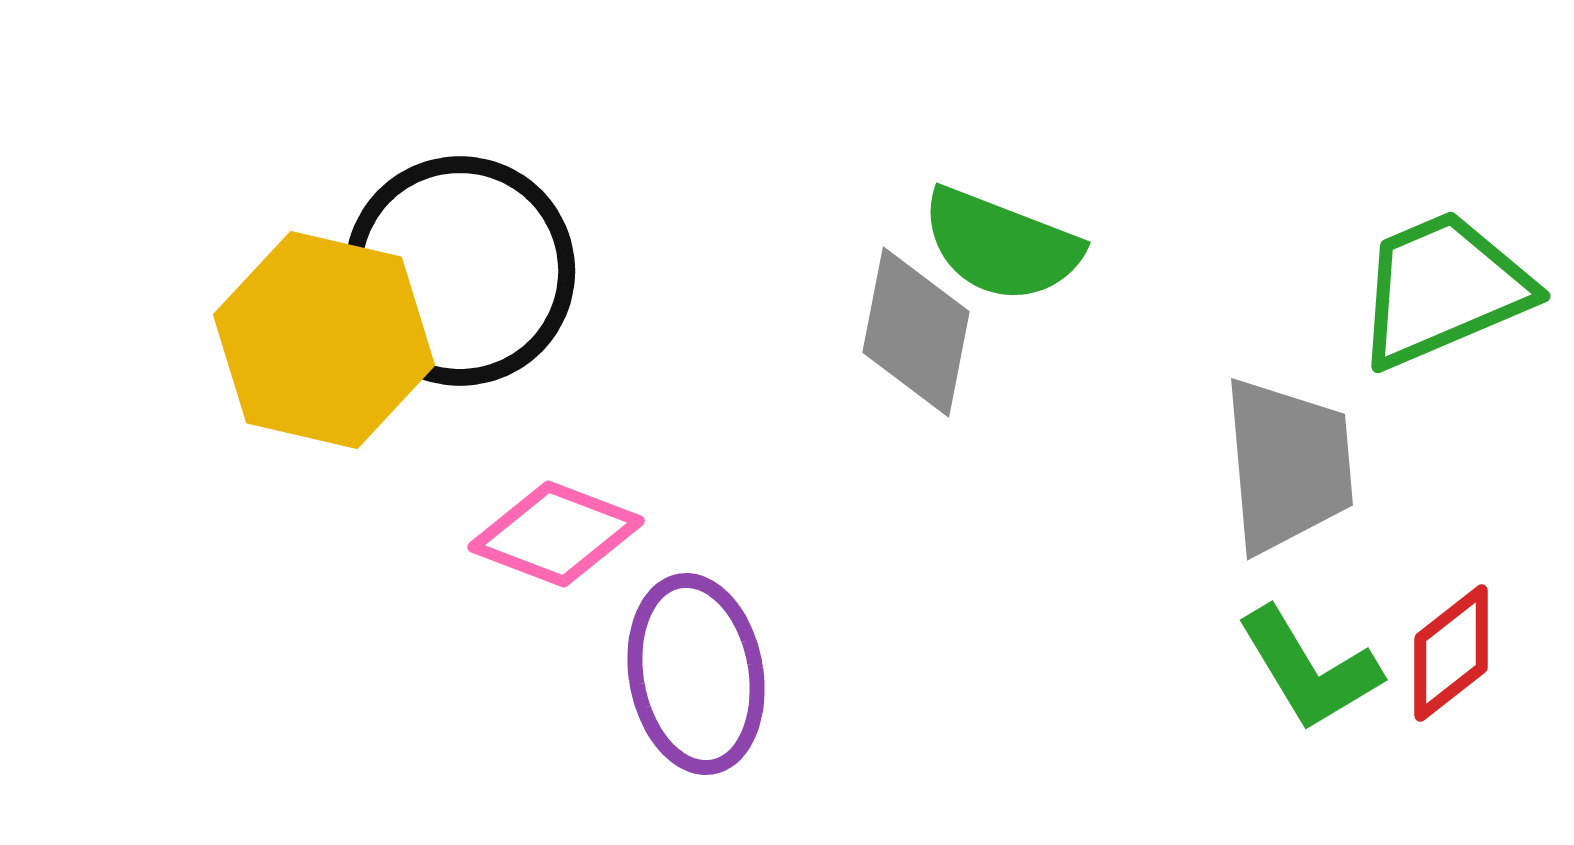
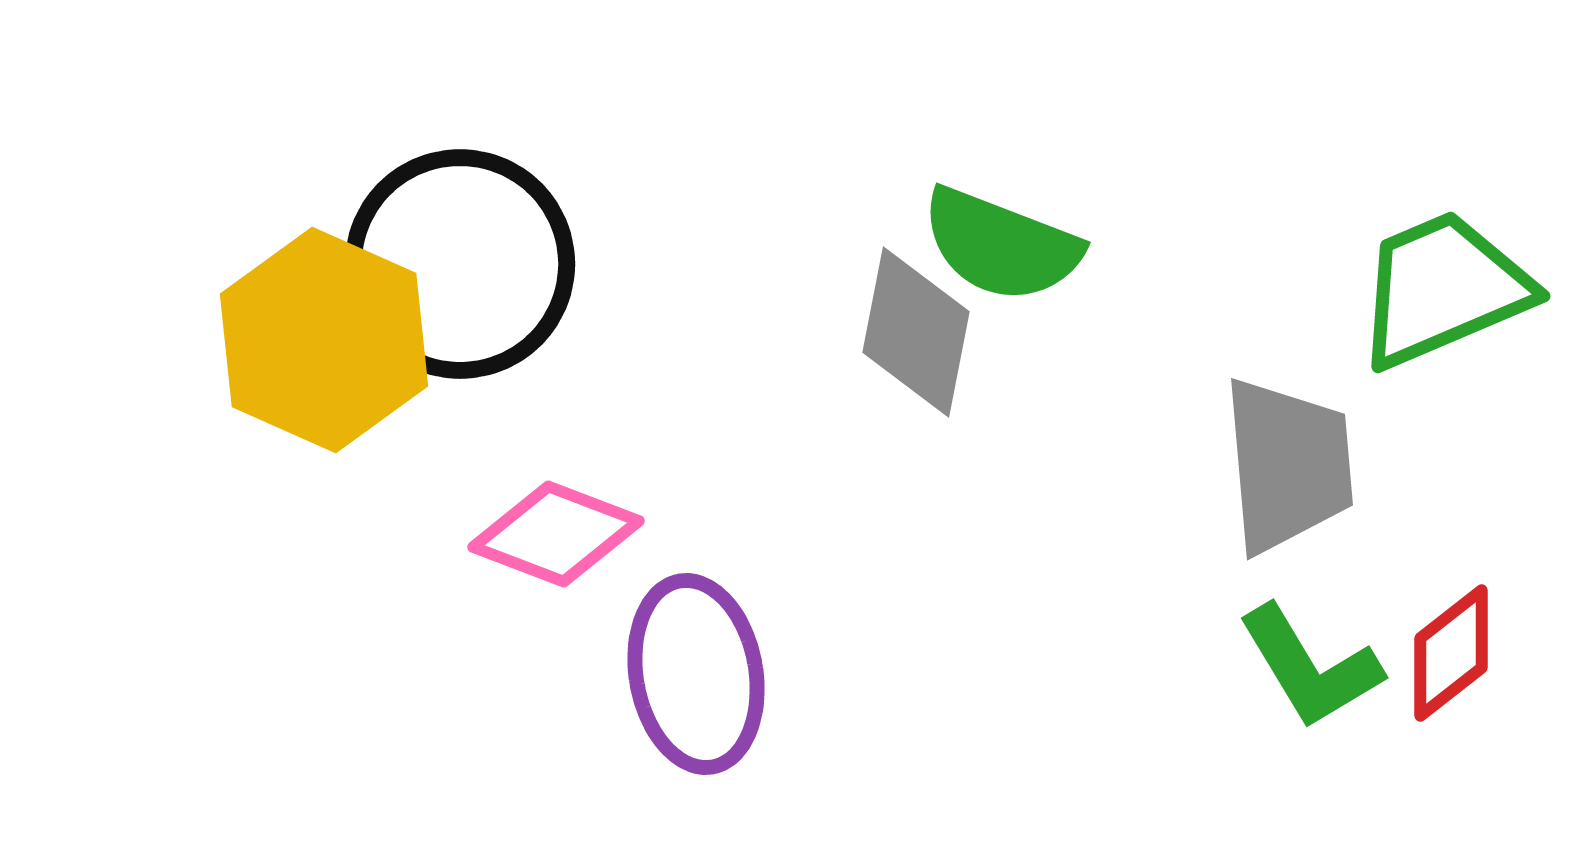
black circle: moved 7 px up
yellow hexagon: rotated 11 degrees clockwise
green L-shape: moved 1 px right, 2 px up
